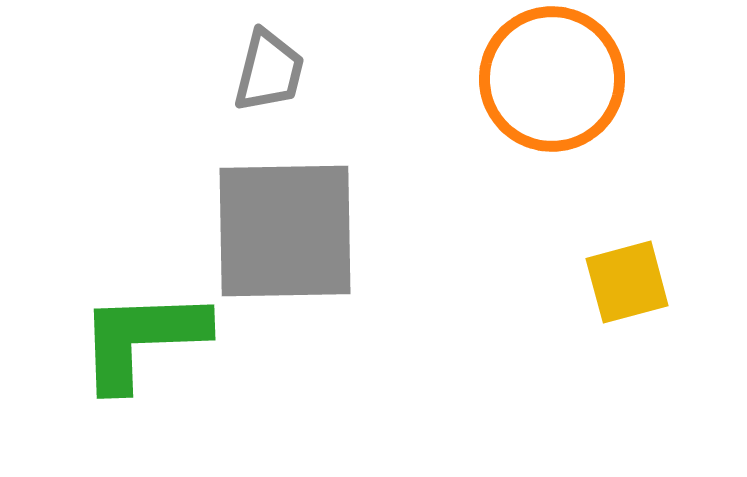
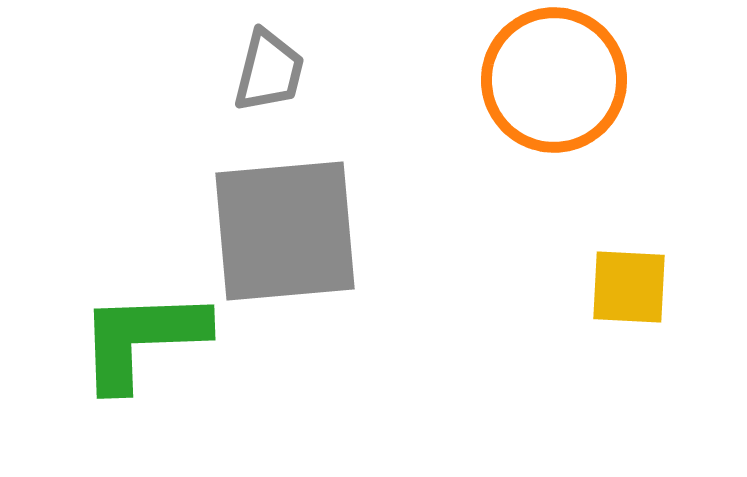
orange circle: moved 2 px right, 1 px down
gray square: rotated 4 degrees counterclockwise
yellow square: moved 2 px right, 5 px down; rotated 18 degrees clockwise
